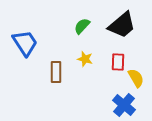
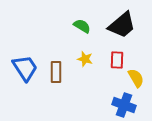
green semicircle: rotated 78 degrees clockwise
blue trapezoid: moved 25 px down
red rectangle: moved 1 px left, 2 px up
blue cross: rotated 20 degrees counterclockwise
